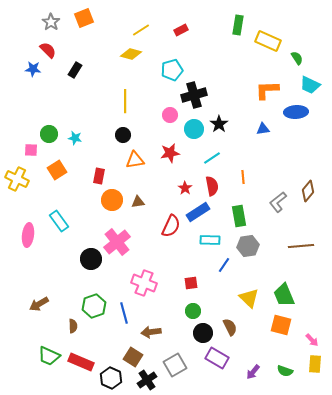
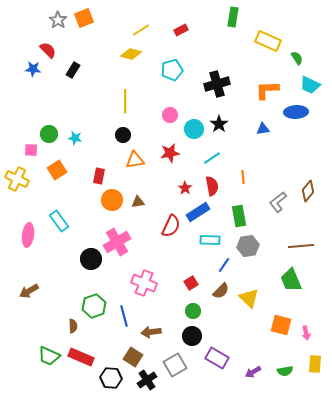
gray star at (51, 22): moved 7 px right, 2 px up
green rectangle at (238, 25): moved 5 px left, 8 px up
black rectangle at (75, 70): moved 2 px left
black cross at (194, 95): moved 23 px right, 11 px up
pink cross at (117, 242): rotated 8 degrees clockwise
red square at (191, 283): rotated 24 degrees counterclockwise
green trapezoid at (284, 295): moved 7 px right, 15 px up
brown arrow at (39, 304): moved 10 px left, 13 px up
blue line at (124, 313): moved 3 px down
brown semicircle at (230, 327): moved 9 px left, 36 px up; rotated 72 degrees clockwise
black circle at (203, 333): moved 11 px left, 3 px down
pink arrow at (312, 340): moved 6 px left, 7 px up; rotated 32 degrees clockwise
red rectangle at (81, 362): moved 5 px up
green semicircle at (285, 371): rotated 28 degrees counterclockwise
purple arrow at (253, 372): rotated 21 degrees clockwise
black hexagon at (111, 378): rotated 20 degrees counterclockwise
